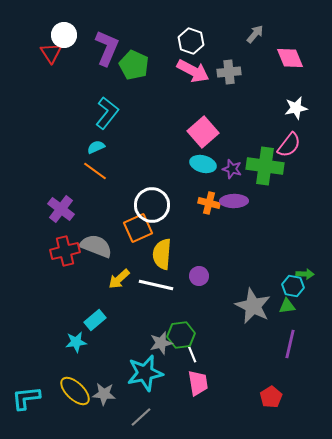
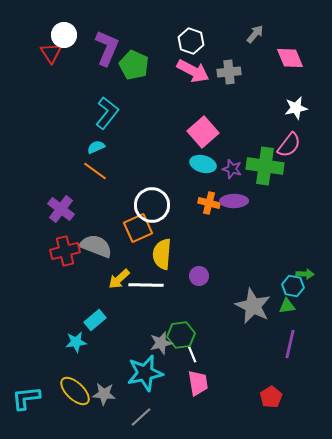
white line at (156, 285): moved 10 px left; rotated 12 degrees counterclockwise
